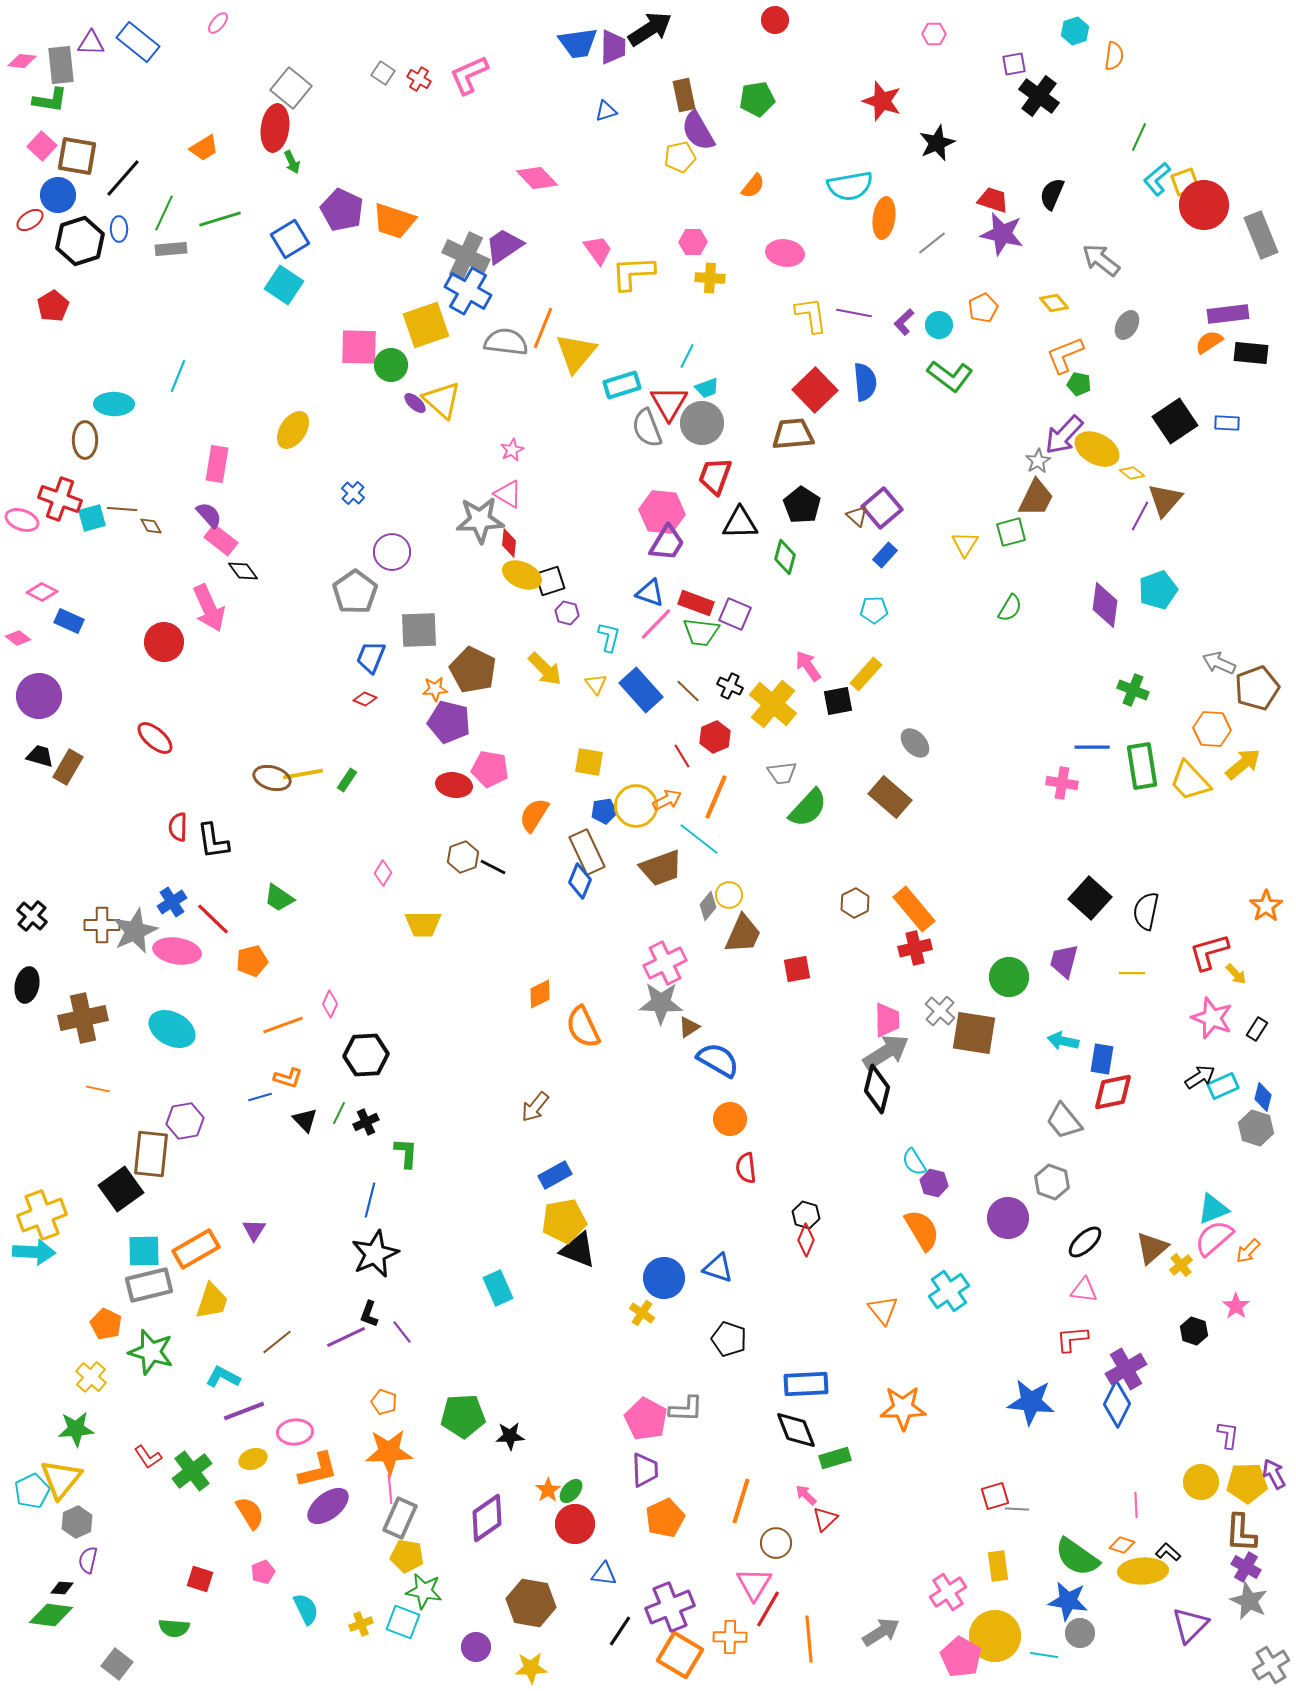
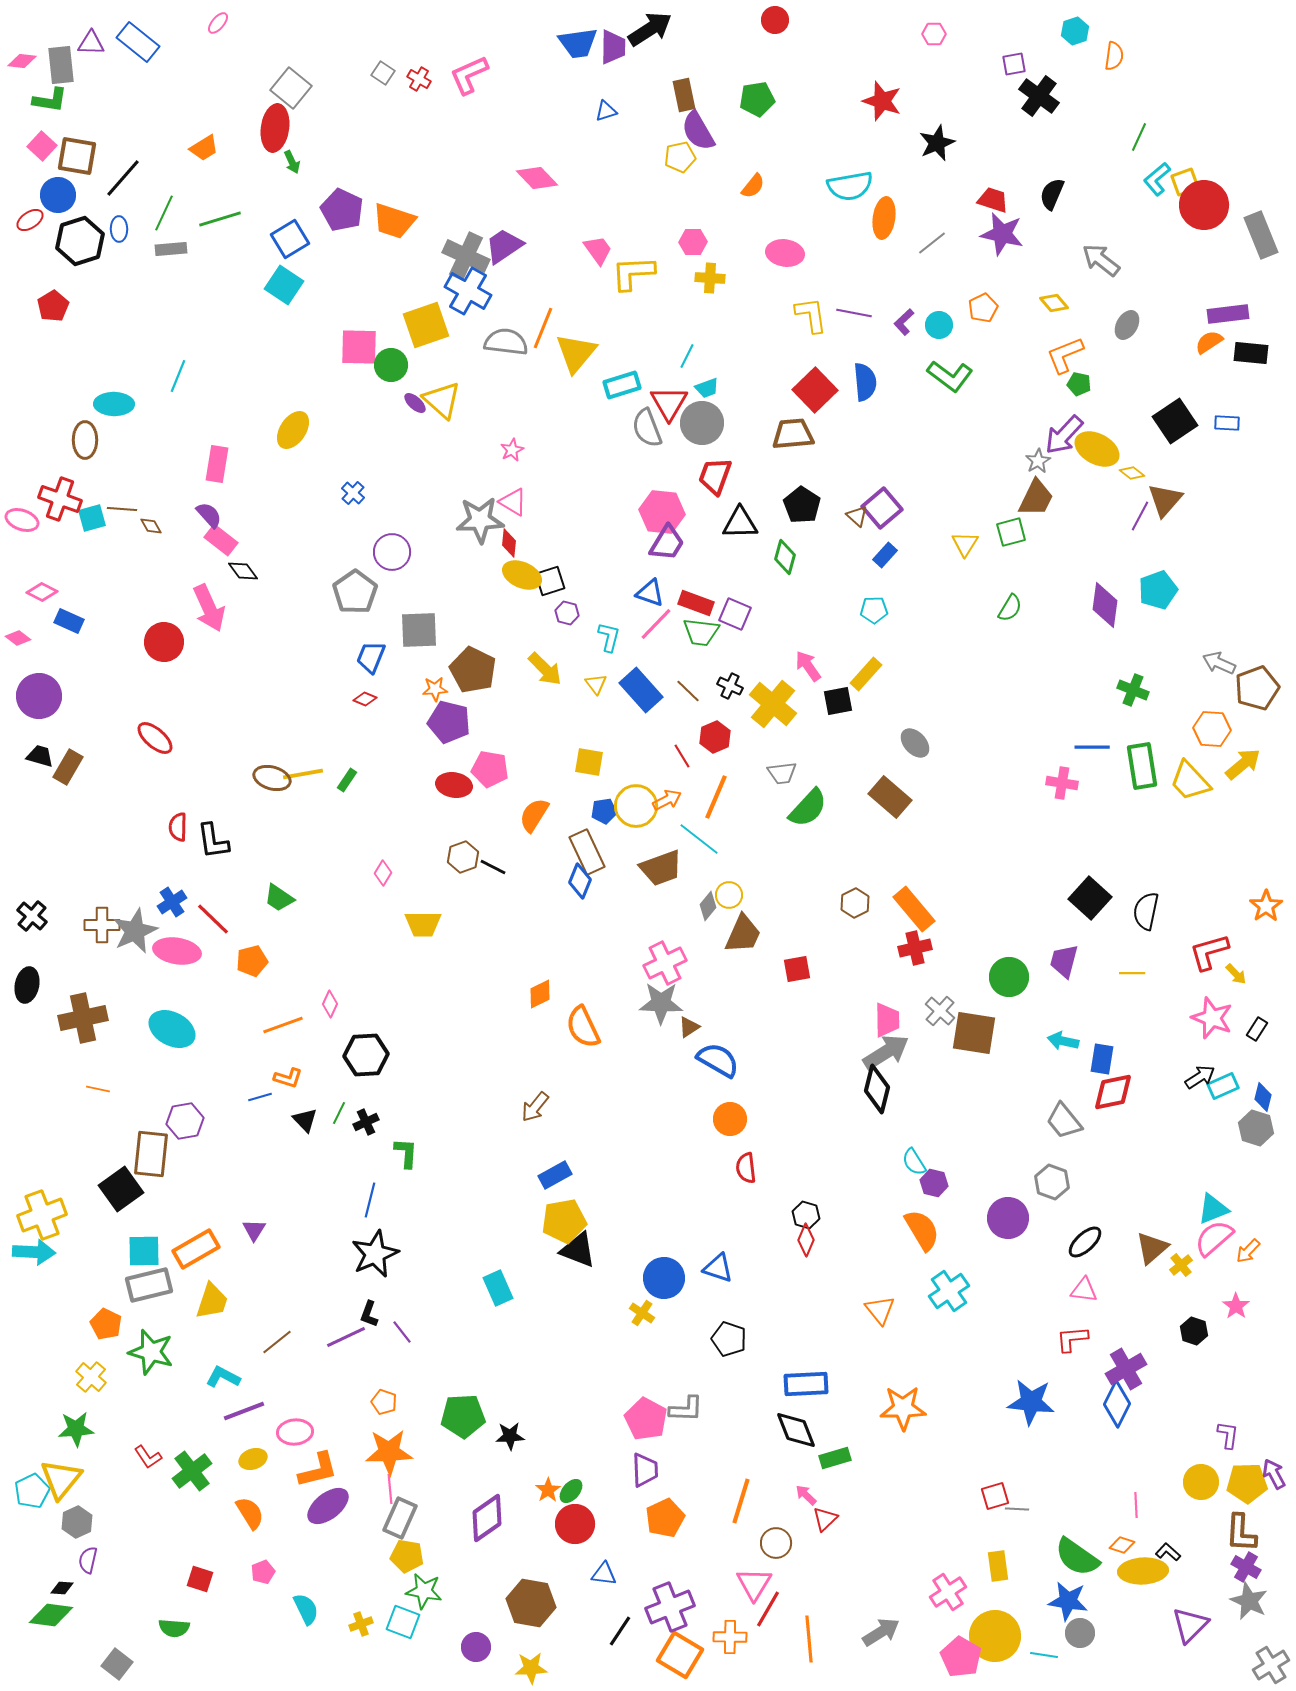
pink triangle at (508, 494): moved 5 px right, 8 px down
orange triangle at (883, 1310): moved 3 px left
